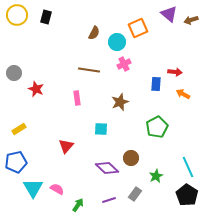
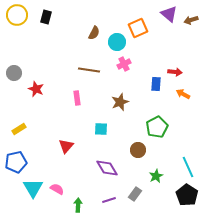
brown circle: moved 7 px right, 8 px up
purple diamond: rotated 15 degrees clockwise
green arrow: rotated 32 degrees counterclockwise
